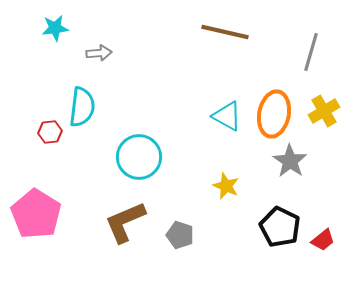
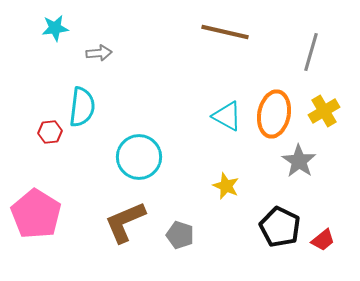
gray star: moved 9 px right
